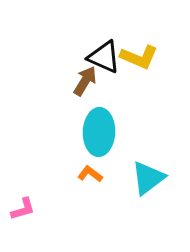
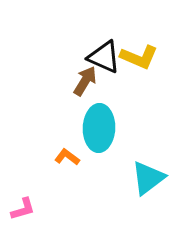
cyan ellipse: moved 4 px up
orange L-shape: moved 23 px left, 17 px up
